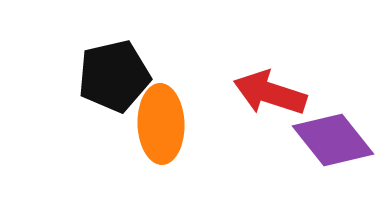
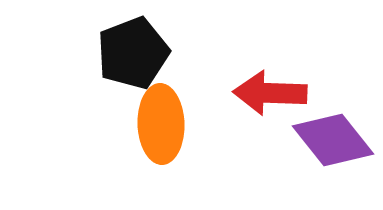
black pentagon: moved 19 px right, 23 px up; rotated 8 degrees counterclockwise
red arrow: rotated 16 degrees counterclockwise
